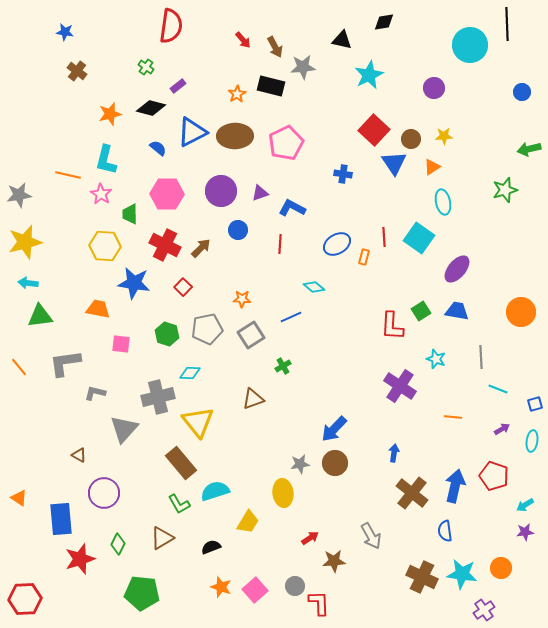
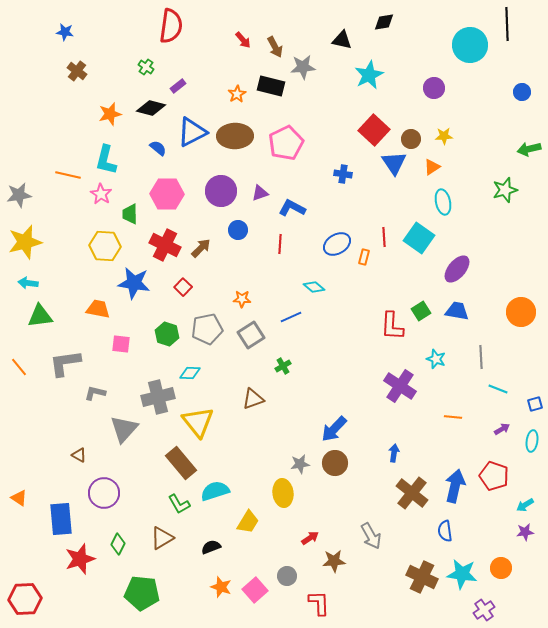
gray circle at (295, 586): moved 8 px left, 10 px up
